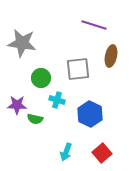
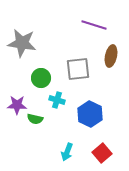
cyan arrow: moved 1 px right
